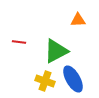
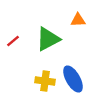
red line: moved 6 px left, 1 px up; rotated 48 degrees counterclockwise
green triangle: moved 8 px left, 12 px up
yellow cross: rotated 12 degrees counterclockwise
